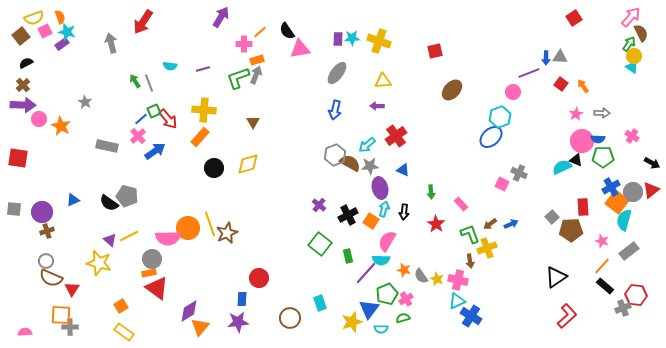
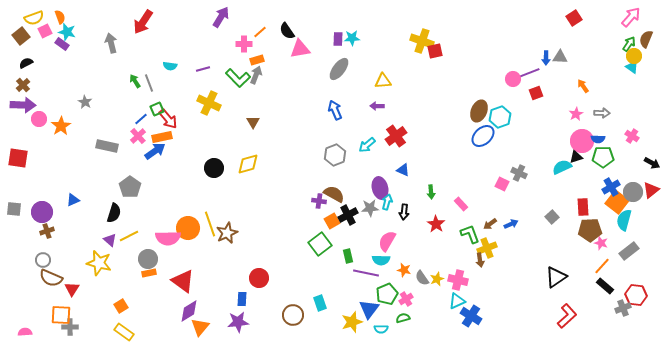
brown semicircle at (641, 33): moved 5 px right, 6 px down; rotated 132 degrees counterclockwise
yellow cross at (379, 41): moved 43 px right
purple rectangle at (62, 44): rotated 72 degrees clockwise
gray ellipse at (337, 73): moved 2 px right, 4 px up
green L-shape at (238, 78): rotated 115 degrees counterclockwise
red square at (561, 84): moved 25 px left, 9 px down; rotated 32 degrees clockwise
brown ellipse at (452, 90): moved 27 px right, 21 px down; rotated 20 degrees counterclockwise
pink circle at (513, 92): moved 13 px up
yellow cross at (204, 110): moved 5 px right, 7 px up; rotated 20 degrees clockwise
blue arrow at (335, 110): rotated 144 degrees clockwise
green square at (154, 111): moved 3 px right, 2 px up
orange star at (61, 126): rotated 12 degrees clockwise
orange rectangle at (200, 137): moved 38 px left; rotated 36 degrees clockwise
blue ellipse at (491, 137): moved 8 px left, 1 px up
black triangle at (576, 160): moved 3 px up; rotated 40 degrees counterclockwise
brown semicircle at (350, 163): moved 16 px left, 31 px down
gray star at (370, 166): moved 42 px down
gray pentagon at (127, 196): moved 3 px right, 9 px up; rotated 20 degrees clockwise
black semicircle at (109, 203): moved 5 px right, 10 px down; rotated 108 degrees counterclockwise
purple cross at (319, 205): moved 4 px up; rotated 32 degrees counterclockwise
cyan arrow at (384, 209): moved 3 px right, 7 px up
orange square at (371, 221): moved 39 px left; rotated 28 degrees clockwise
brown pentagon at (571, 230): moved 19 px right
pink star at (602, 241): moved 1 px left, 2 px down
green square at (320, 244): rotated 15 degrees clockwise
gray circle at (152, 259): moved 4 px left
gray circle at (46, 261): moved 3 px left, 1 px up
brown arrow at (470, 261): moved 10 px right, 1 px up
purple line at (366, 273): rotated 60 degrees clockwise
gray semicircle at (421, 276): moved 1 px right, 2 px down
yellow star at (437, 279): rotated 24 degrees clockwise
red triangle at (157, 288): moved 26 px right, 7 px up
brown circle at (290, 318): moved 3 px right, 3 px up
